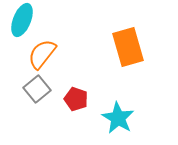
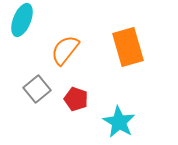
orange semicircle: moved 23 px right, 4 px up
cyan star: moved 1 px right, 4 px down
